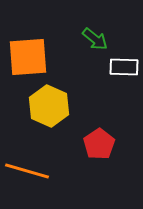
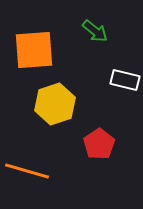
green arrow: moved 8 px up
orange square: moved 6 px right, 7 px up
white rectangle: moved 1 px right, 13 px down; rotated 12 degrees clockwise
yellow hexagon: moved 6 px right, 2 px up; rotated 18 degrees clockwise
